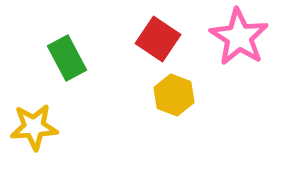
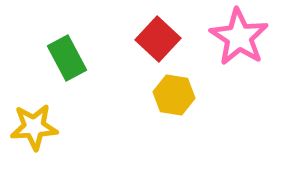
red square: rotated 9 degrees clockwise
yellow hexagon: rotated 12 degrees counterclockwise
